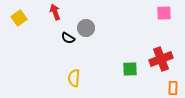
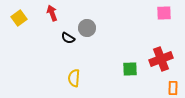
red arrow: moved 3 px left, 1 px down
gray circle: moved 1 px right
